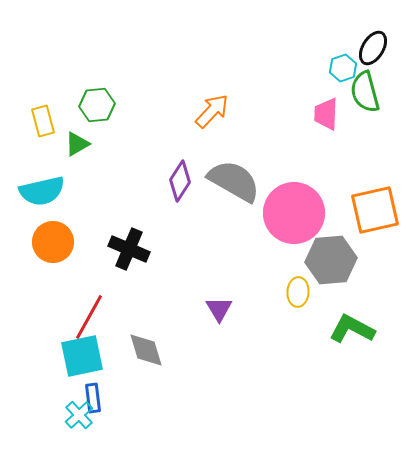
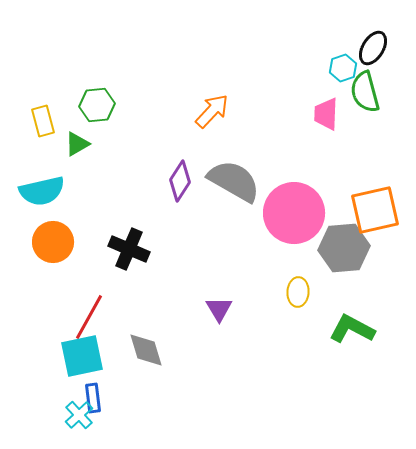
gray hexagon: moved 13 px right, 12 px up
